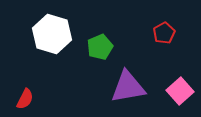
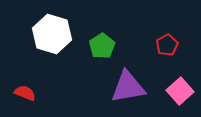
red pentagon: moved 3 px right, 12 px down
green pentagon: moved 2 px right, 1 px up; rotated 10 degrees counterclockwise
red semicircle: moved 6 px up; rotated 95 degrees counterclockwise
